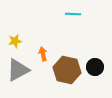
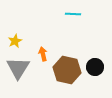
yellow star: rotated 16 degrees counterclockwise
gray triangle: moved 2 px up; rotated 30 degrees counterclockwise
